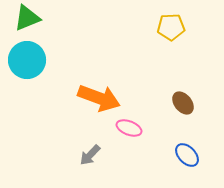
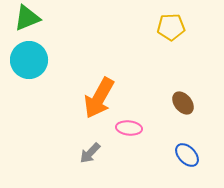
cyan circle: moved 2 px right
orange arrow: rotated 99 degrees clockwise
pink ellipse: rotated 15 degrees counterclockwise
gray arrow: moved 2 px up
